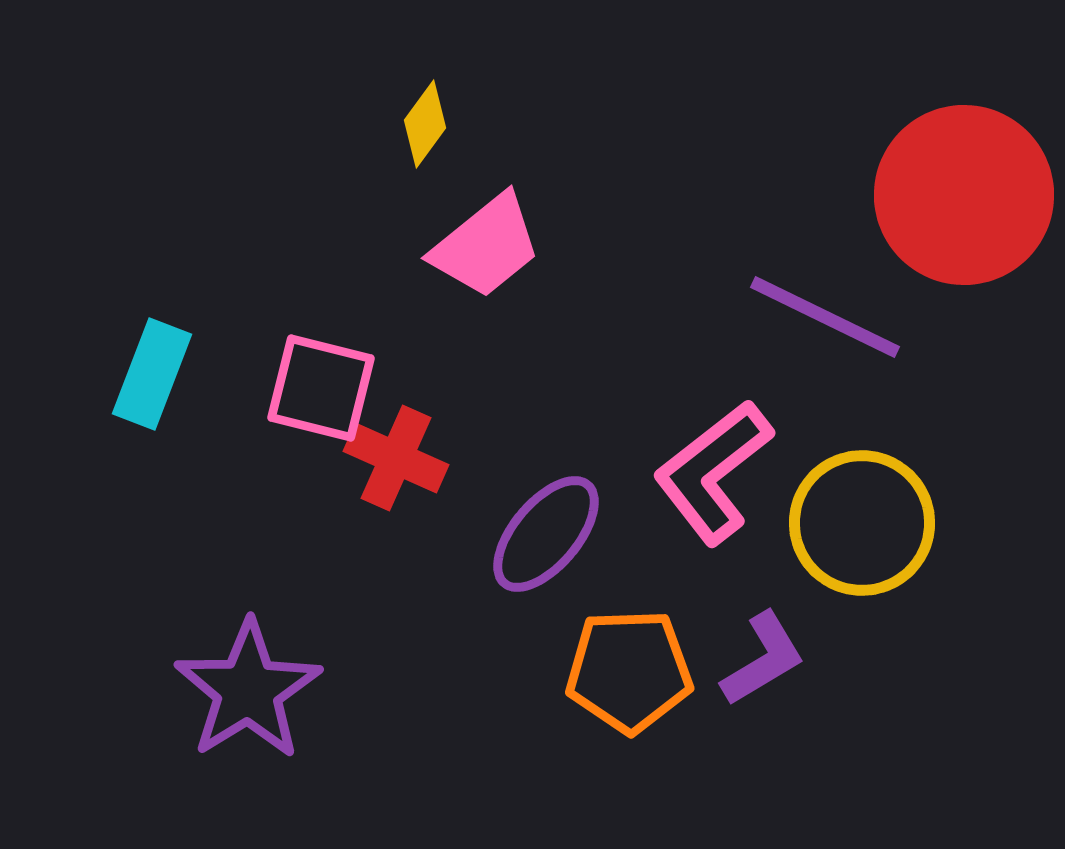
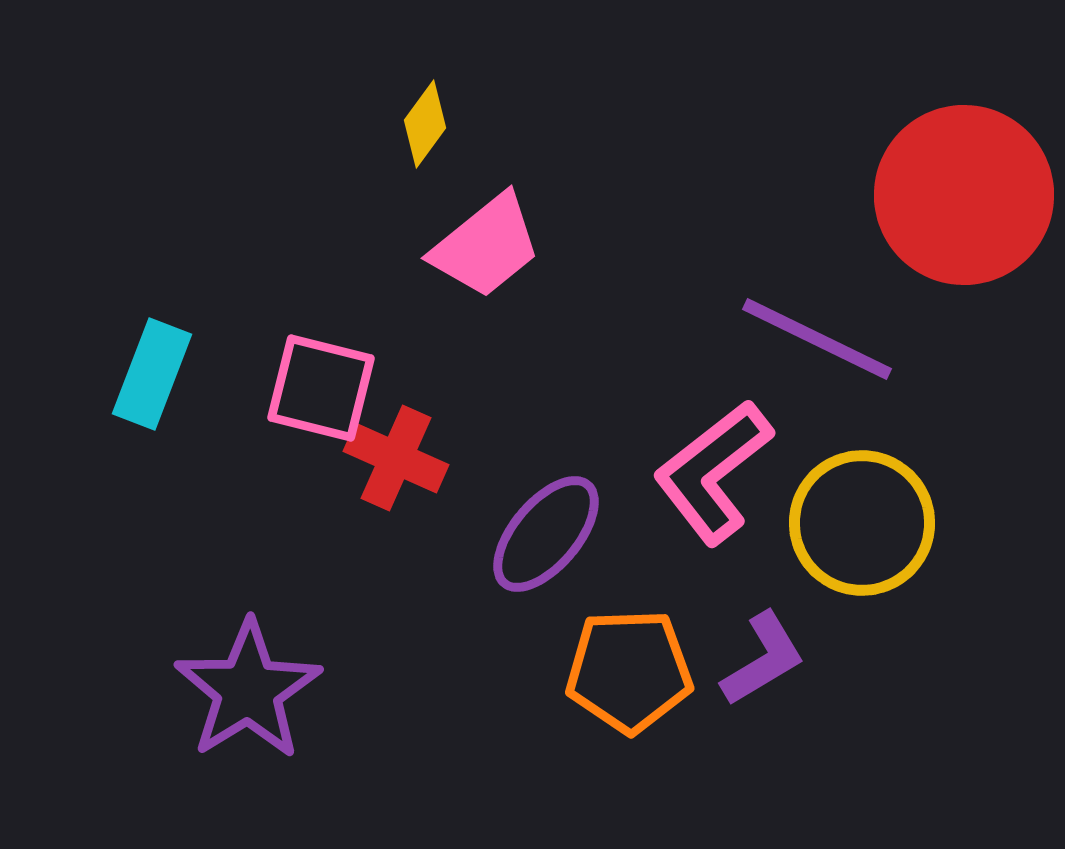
purple line: moved 8 px left, 22 px down
